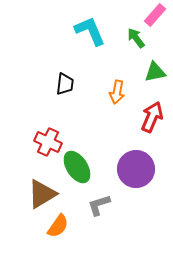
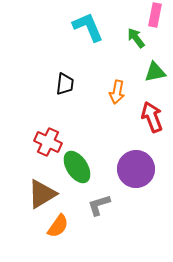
pink rectangle: rotated 30 degrees counterclockwise
cyan L-shape: moved 2 px left, 4 px up
red arrow: rotated 44 degrees counterclockwise
